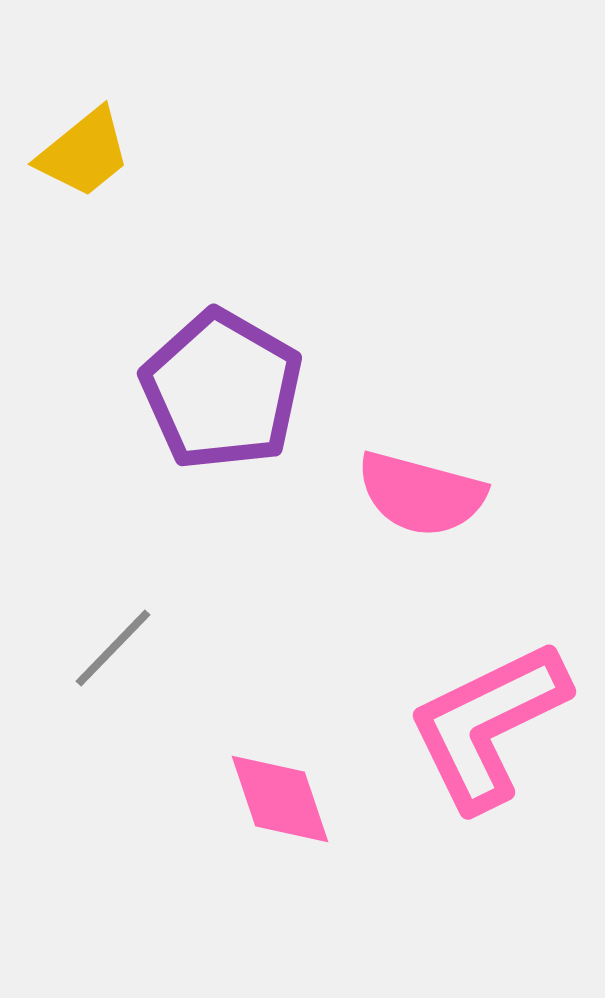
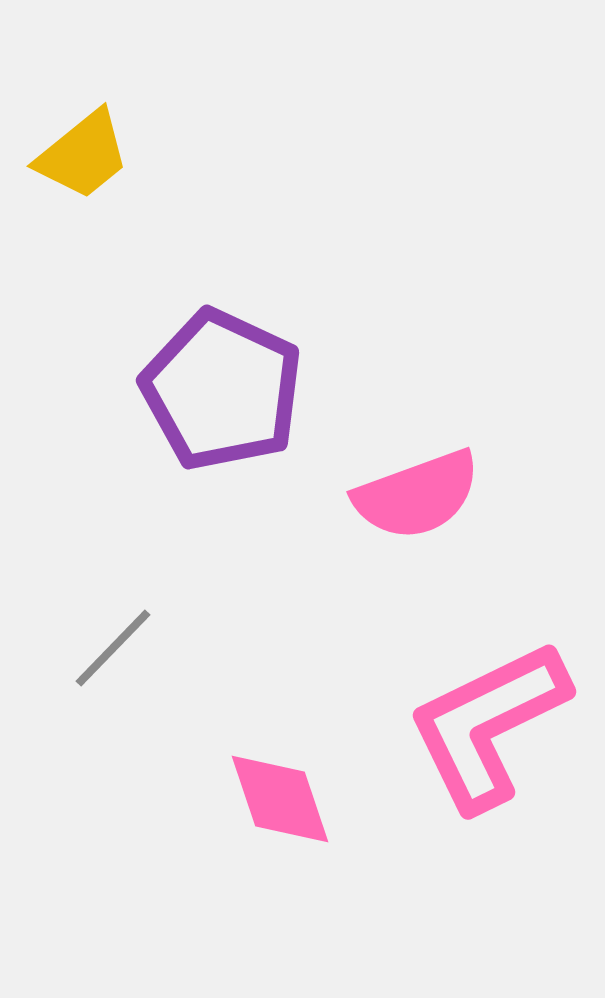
yellow trapezoid: moved 1 px left, 2 px down
purple pentagon: rotated 5 degrees counterclockwise
pink semicircle: moved 4 px left, 1 px down; rotated 35 degrees counterclockwise
